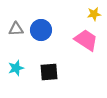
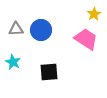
yellow star: rotated 24 degrees counterclockwise
pink trapezoid: moved 1 px up
cyan star: moved 3 px left, 6 px up; rotated 28 degrees counterclockwise
